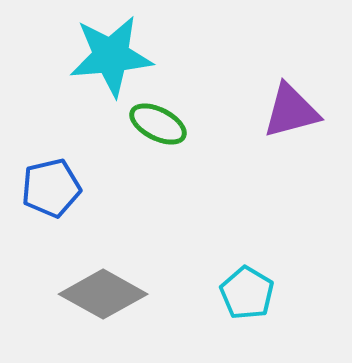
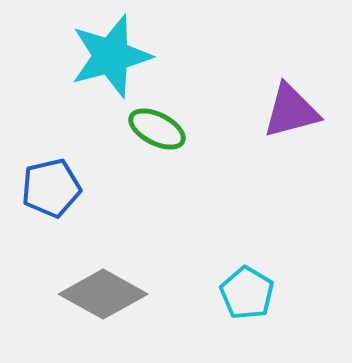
cyan star: rotated 10 degrees counterclockwise
green ellipse: moved 1 px left, 5 px down
